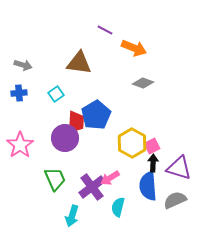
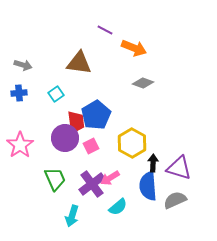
red trapezoid: rotated 10 degrees counterclockwise
pink square: moved 61 px left
purple cross: moved 3 px up
cyan semicircle: rotated 144 degrees counterclockwise
